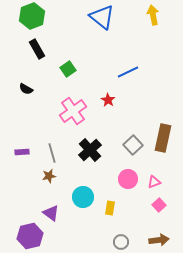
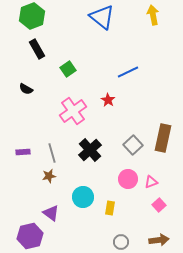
purple rectangle: moved 1 px right
pink triangle: moved 3 px left
